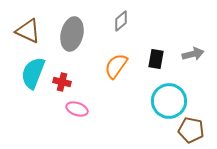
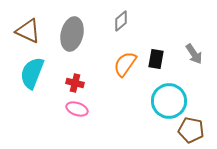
gray arrow: moved 1 px right; rotated 70 degrees clockwise
orange semicircle: moved 9 px right, 2 px up
cyan semicircle: moved 1 px left
red cross: moved 13 px right, 1 px down
